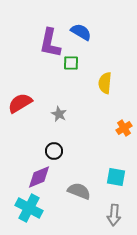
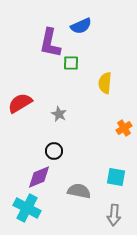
blue semicircle: moved 6 px up; rotated 125 degrees clockwise
gray semicircle: rotated 10 degrees counterclockwise
cyan cross: moved 2 px left
